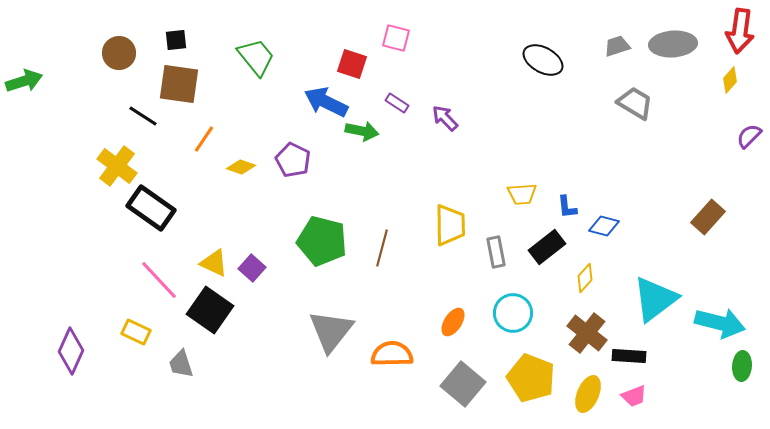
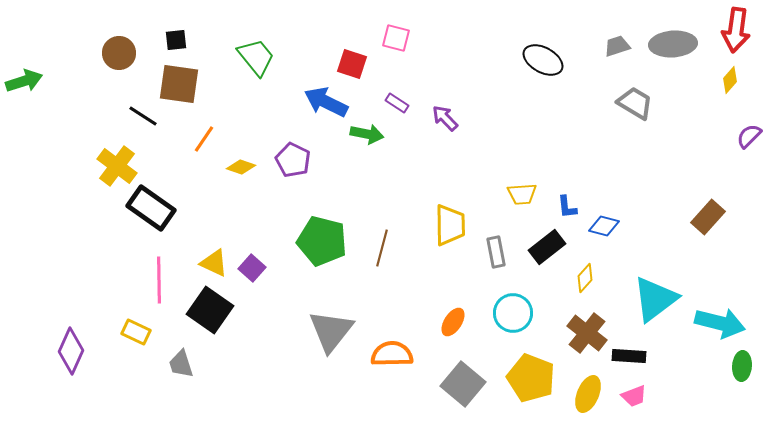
red arrow at (740, 31): moved 4 px left, 1 px up
green arrow at (362, 131): moved 5 px right, 3 px down
pink line at (159, 280): rotated 42 degrees clockwise
